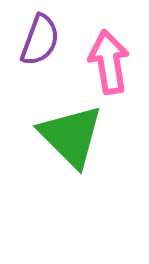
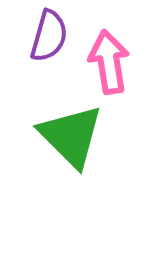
purple semicircle: moved 9 px right, 4 px up; rotated 4 degrees counterclockwise
